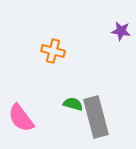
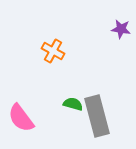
purple star: moved 2 px up
orange cross: rotated 15 degrees clockwise
gray rectangle: moved 1 px right, 1 px up
